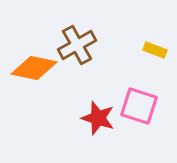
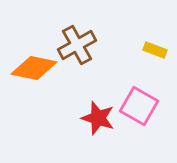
pink square: rotated 12 degrees clockwise
